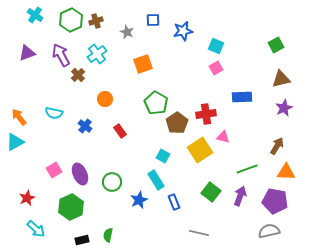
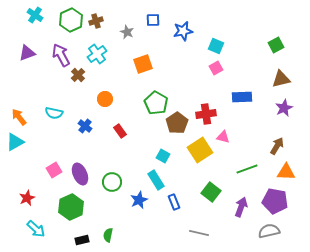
purple arrow at (240, 196): moved 1 px right, 11 px down
